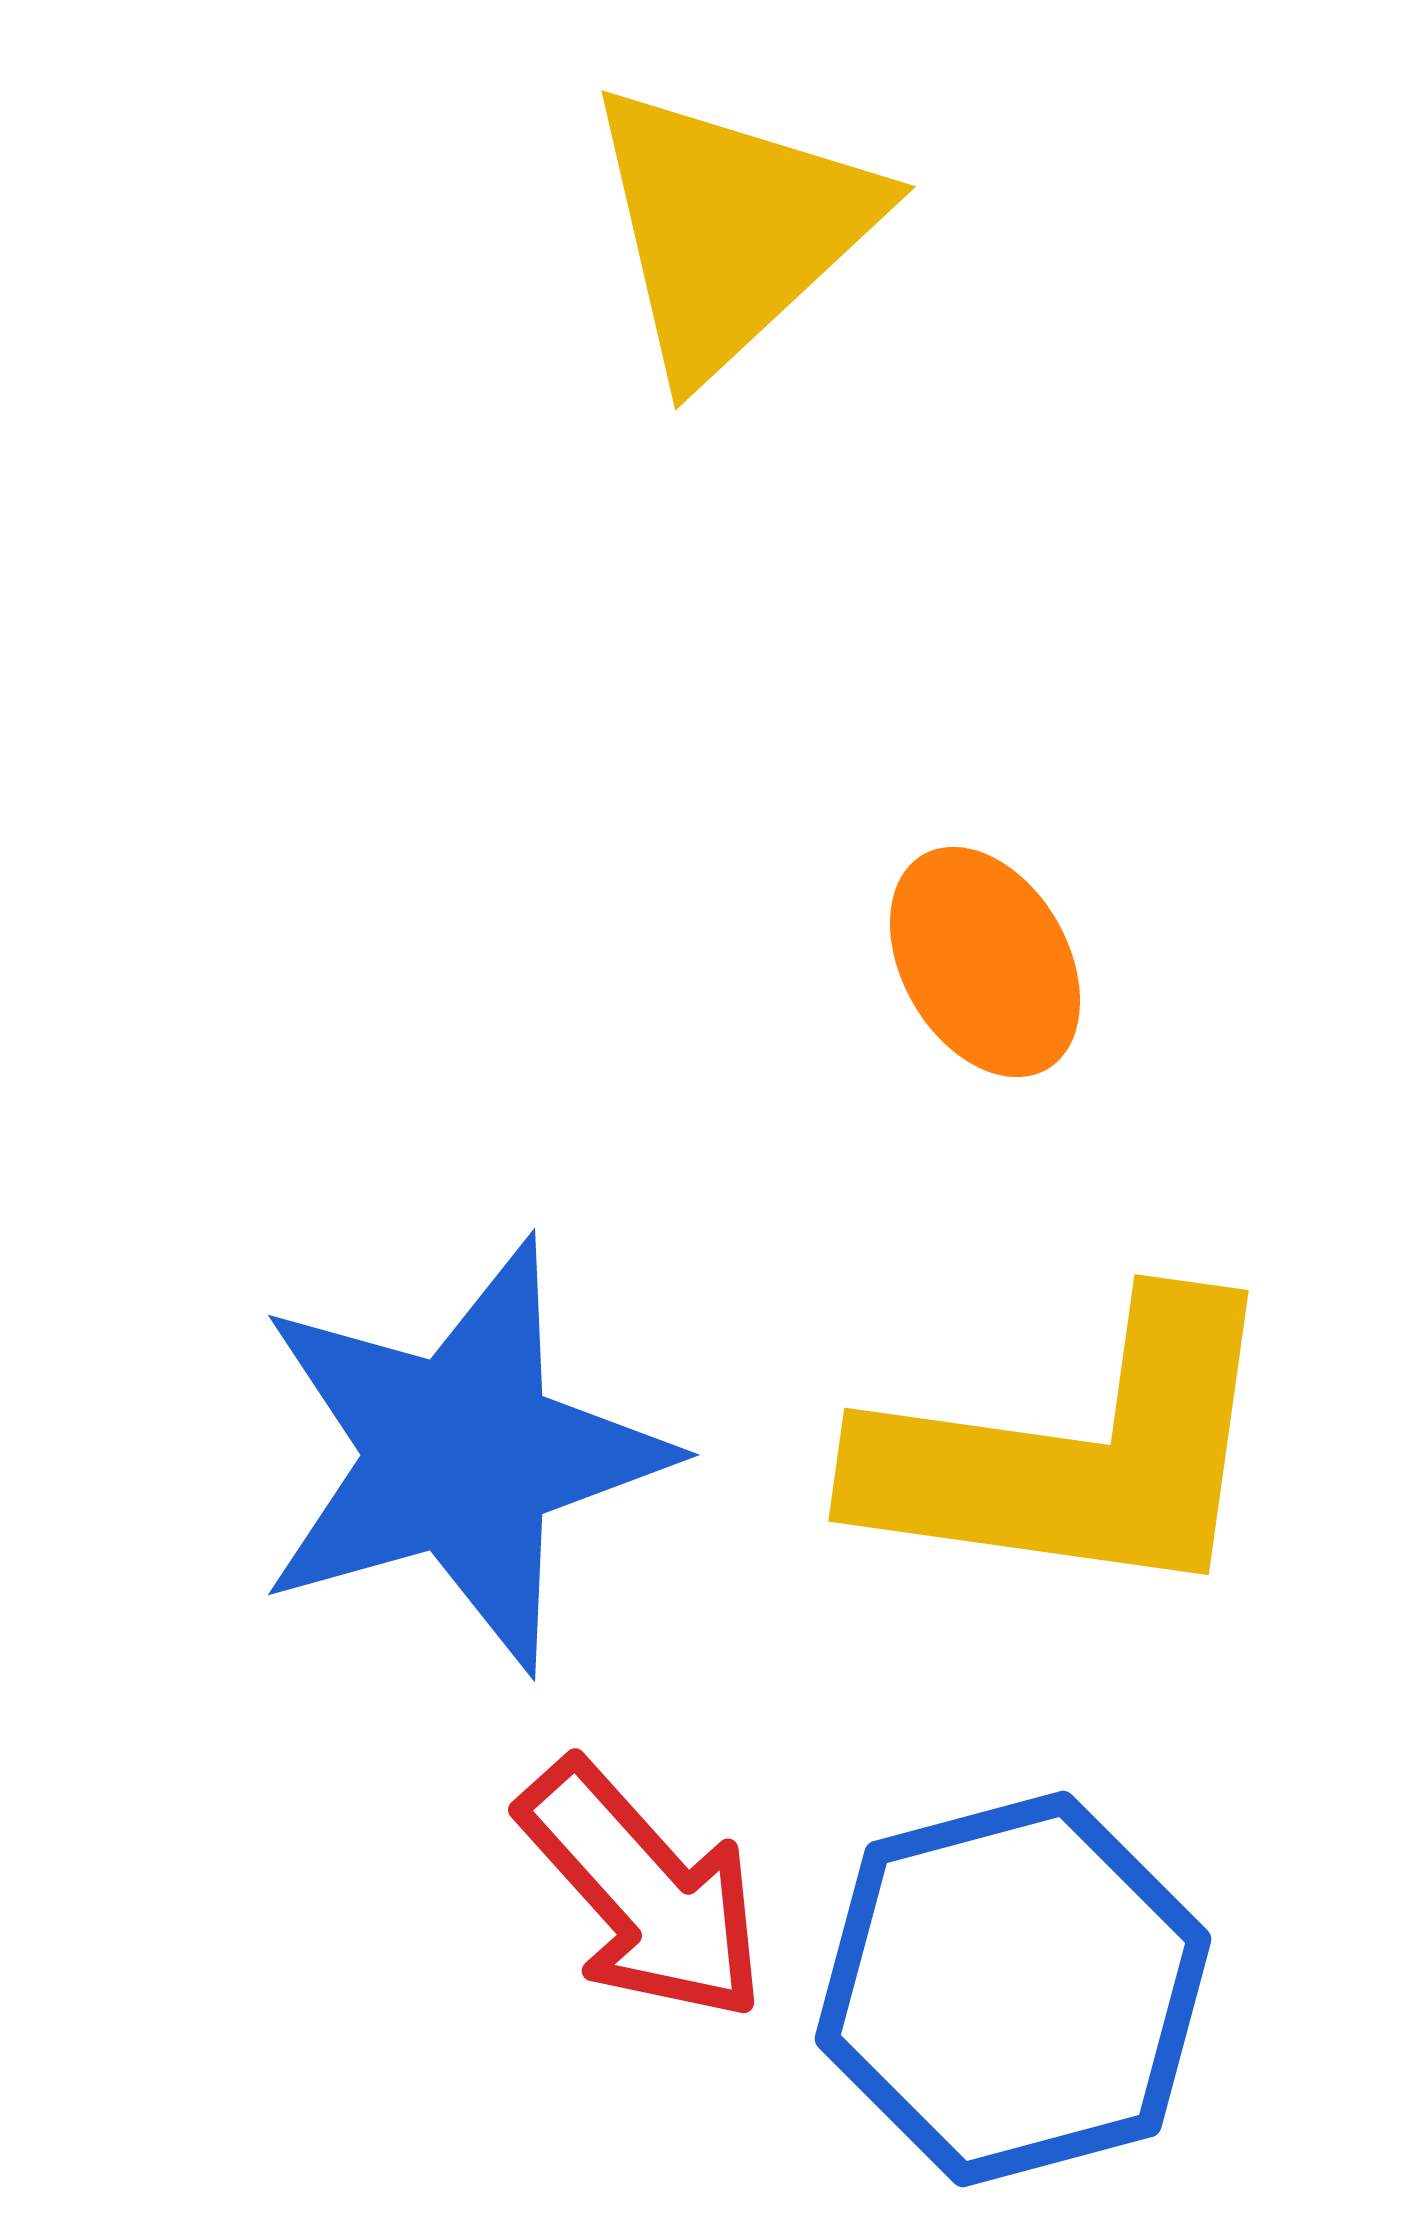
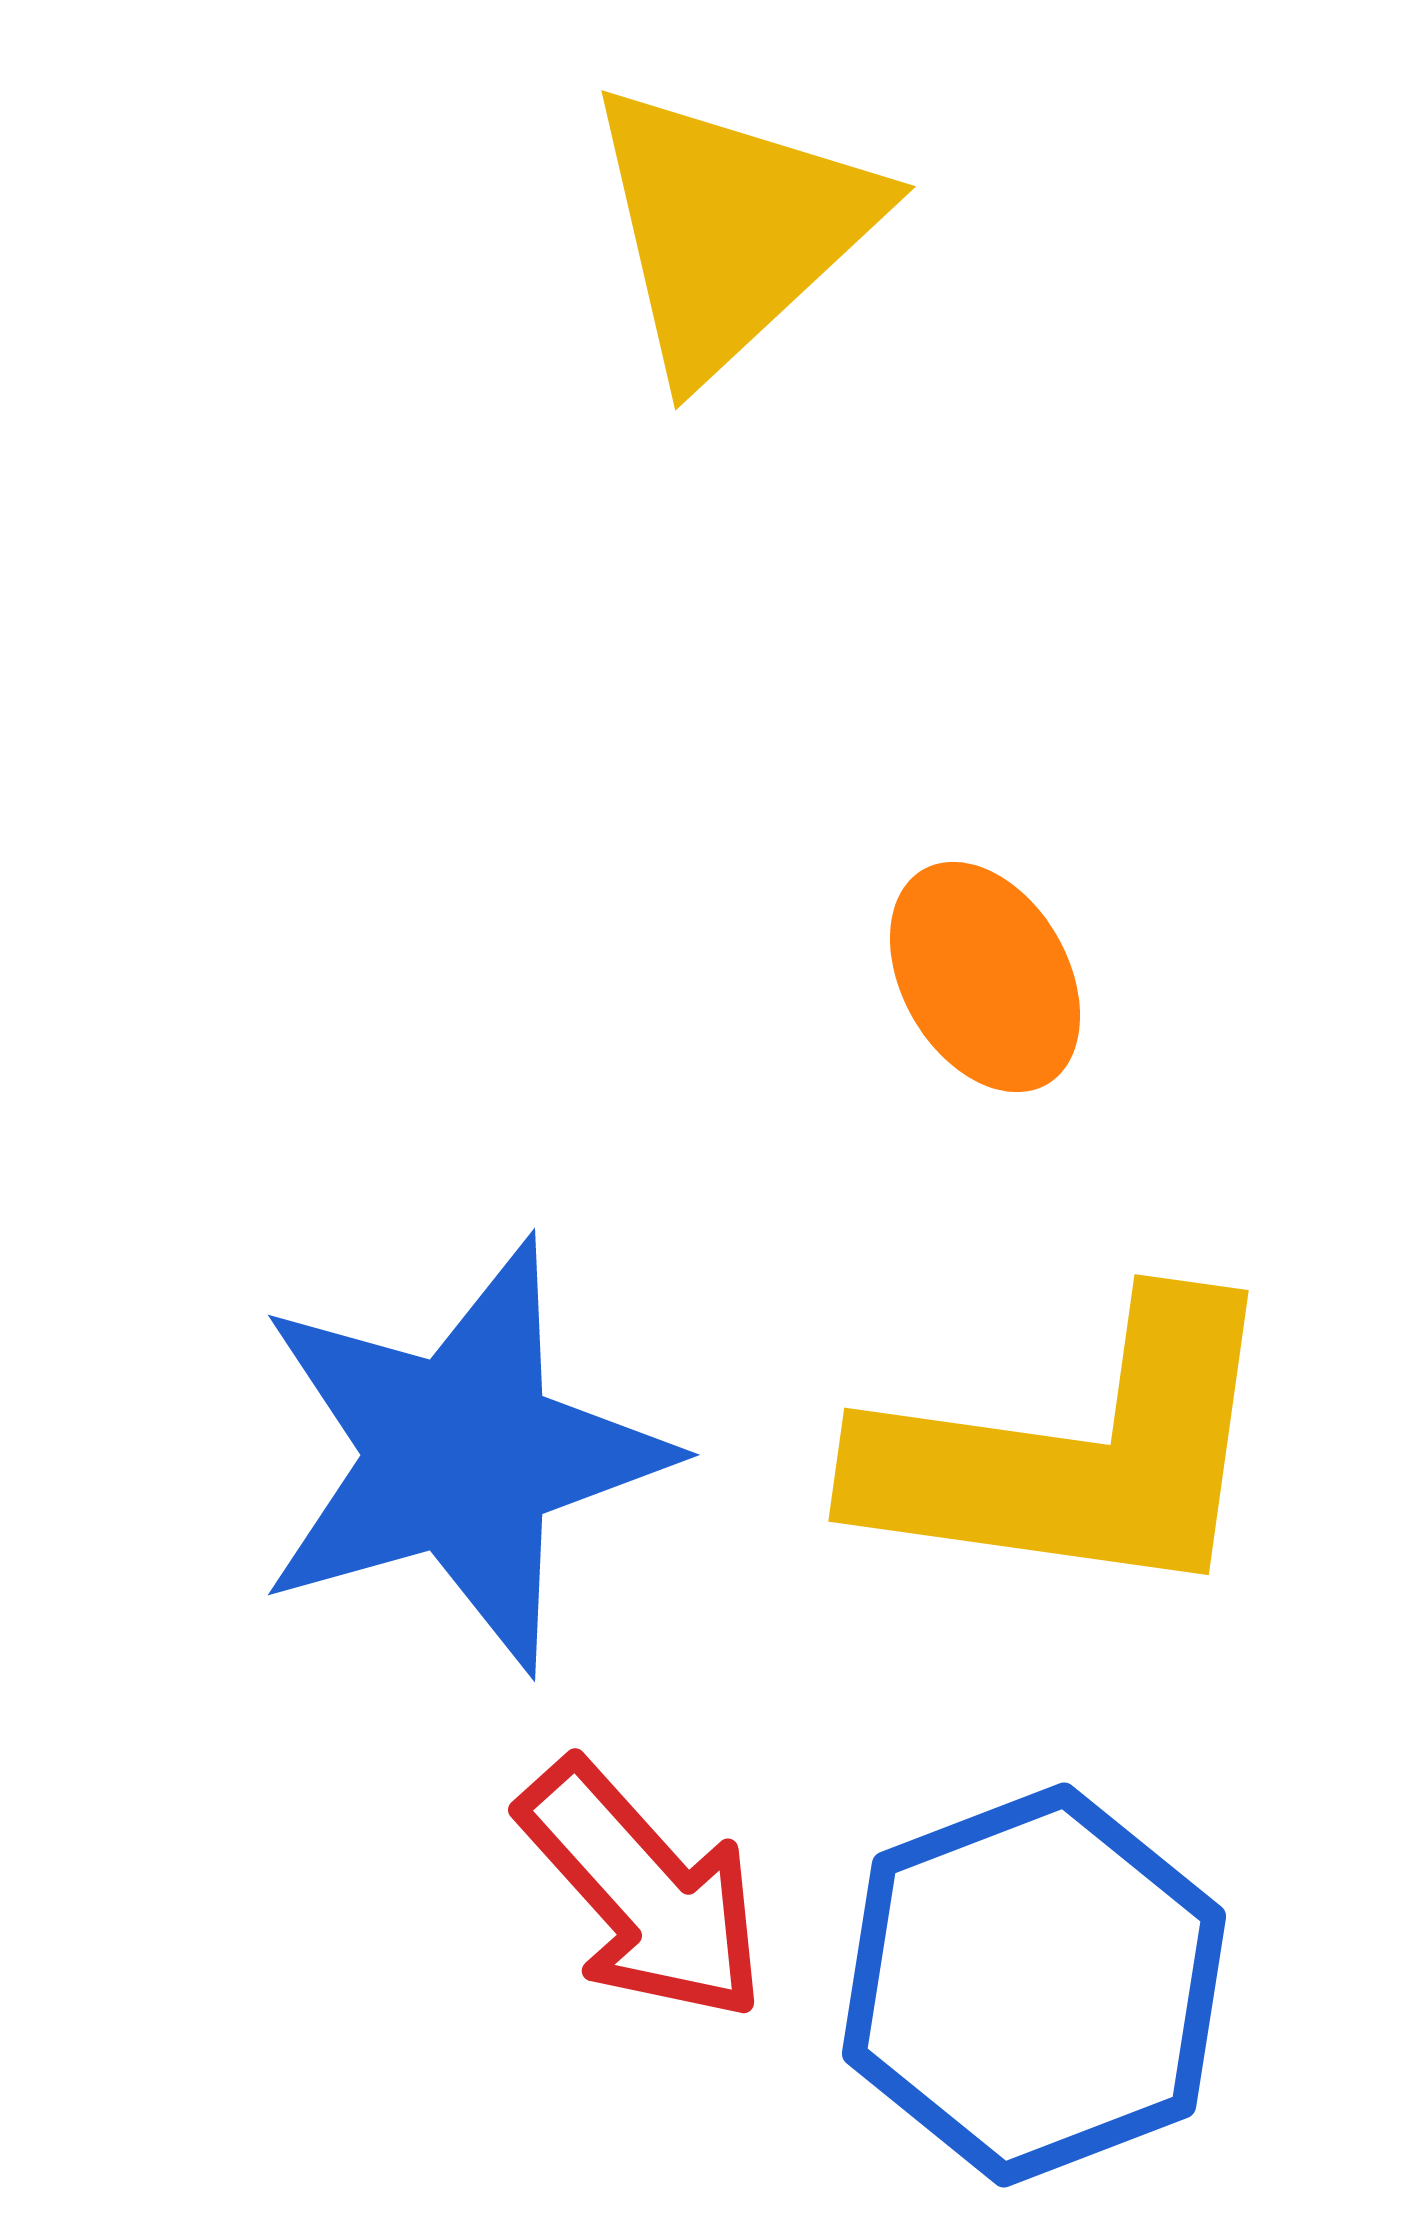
orange ellipse: moved 15 px down
blue hexagon: moved 21 px right, 4 px up; rotated 6 degrees counterclockwise
